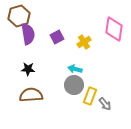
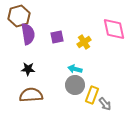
pink diamond: rotated 20 degrees counterclockwise
purple square: rotated 16 degrees clockwise
gray circle: moved 1 px right
yellow rectangle: moved 2 px right, 1 px up
